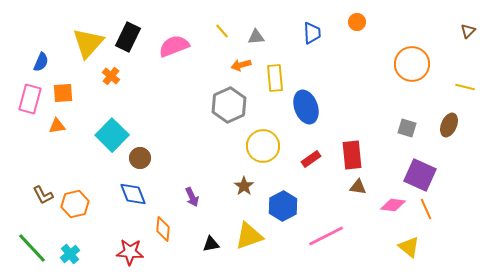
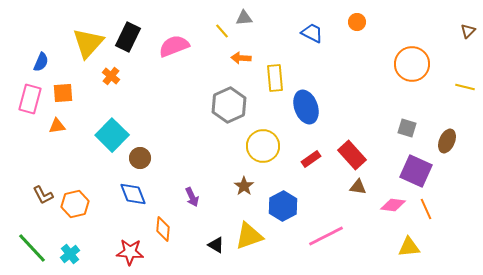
blue trapezoid at (312, 33): rotated 60 degrees counterclockwise
gray triangle at (256, 37): moved 12 px left, 19 px up
orange arrow at (241, 65): moved 7 px up; rotated 18 degrees clockwise
brown ellipse at (449, 125): moved 2 px left, 16 px down
red rectangle at (352, 155): rotated 36 degrees counterclockwise
purple square at (420, 175): moved 4 px left, 4 px up
black triangle at (211, 244): moved 5 px right, 1 px down; rotated 42 degrees clockwise
yellow triangle at (409, 247): rotated 45 degrees counterclockwise
